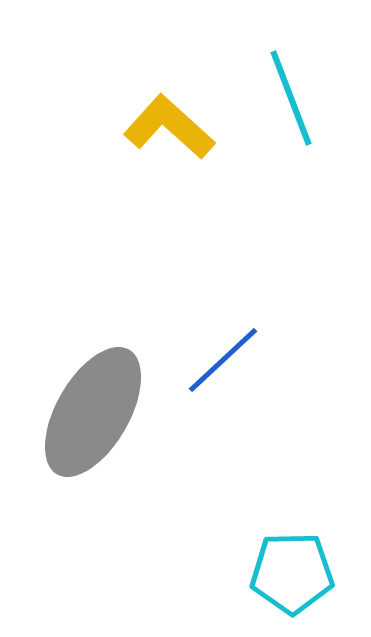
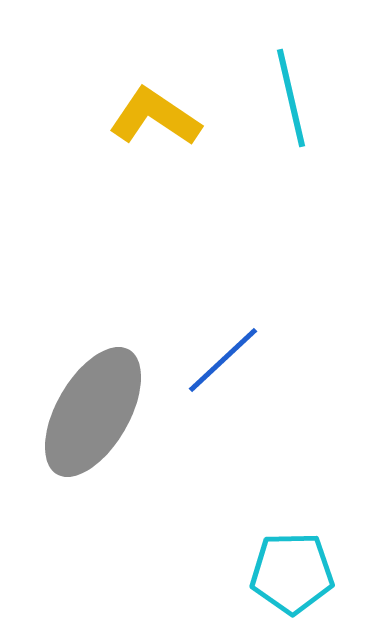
cyan line: rotated 8 degrees clockwise
yellow L-shape: moved 14 px left, 10 px up; rotated 8 degrees counterclockwise
